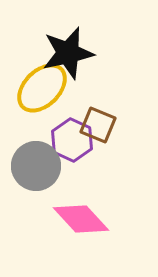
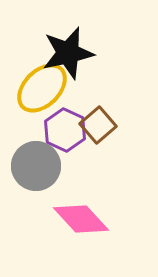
brown square: rotated 27 degrees clockwise
purple hexagon: moved 7 px left, 10 px up
